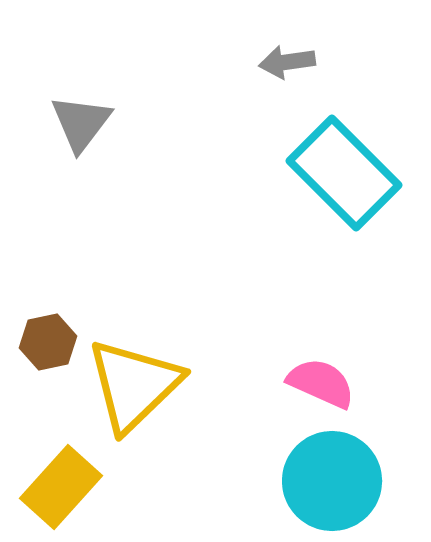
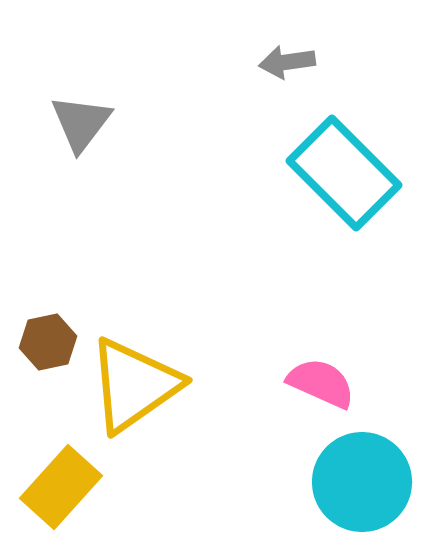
yellow triangle: rotated 9 degrees clockwise
cyan circle: moved 30 px right, 1 px down
